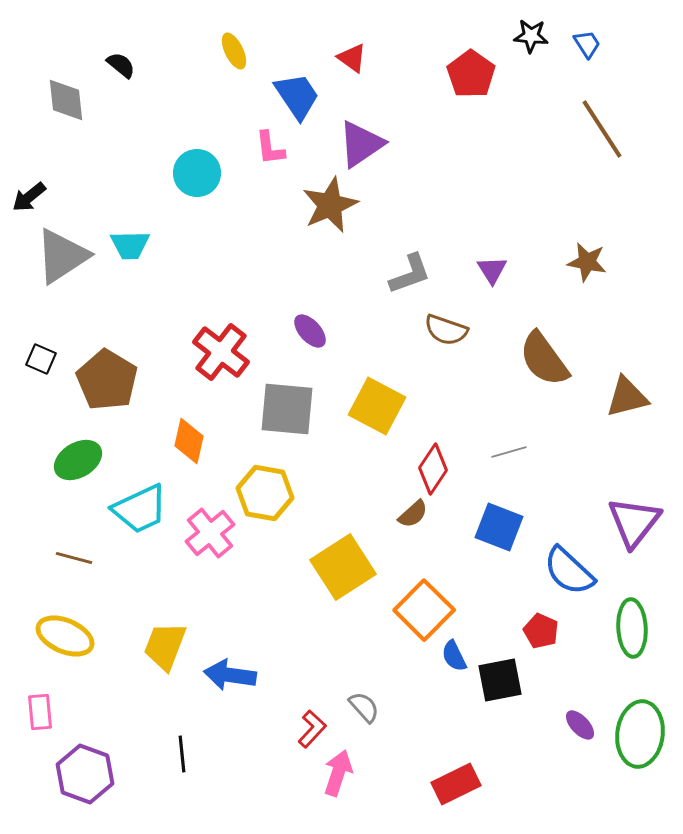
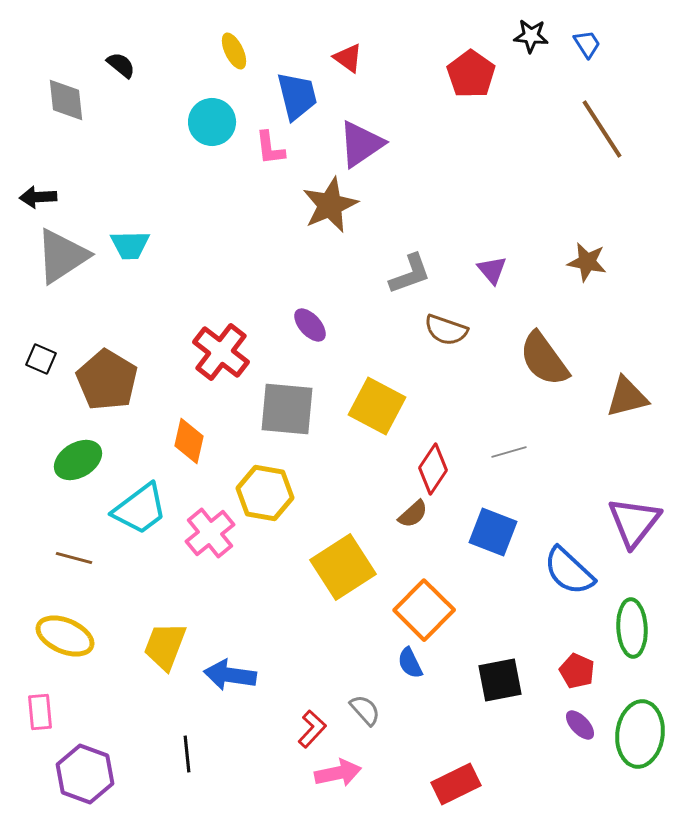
red triangle at (352, 58): moved 4 px left
blue trapezoid at (297, 96): rotated 20 degrees clockwise
cyan circle at (197, 173): moved 15 px right, 51 px up
black arrow at (29, 197): moved 9 px right; rotated 36 degrees clockwise
purple triangle at (492, 270): rotated 8 degrees counterclockwise
purple ellipse at (310, 331): moved 6 px up
cyan trapezoid at (140, 509): rotated 12 degrees counterclockwise
blue square at (499, 527): moved 6 px left, 5 px down
red pentagon at (541, 631): moved 36 px right, 40 px down
blue semicircle at (454, 656): moved 44 px left, 7 px down
gray semicircle at (364, 707): moved 1 px right, 3 px down
black line at (182, 754): moved 5 px right
pink arrow at (338, 773): rotated 60 degrees clockwise
